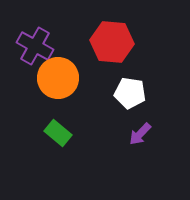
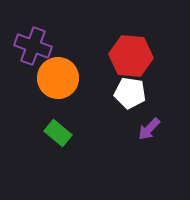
red hexagon: moved 19 px right, 14 px down
purple cross: moved 2 px left; rotated 9 degrees counterclockwise
purple arrow: moved 9 px right, 5 px up
